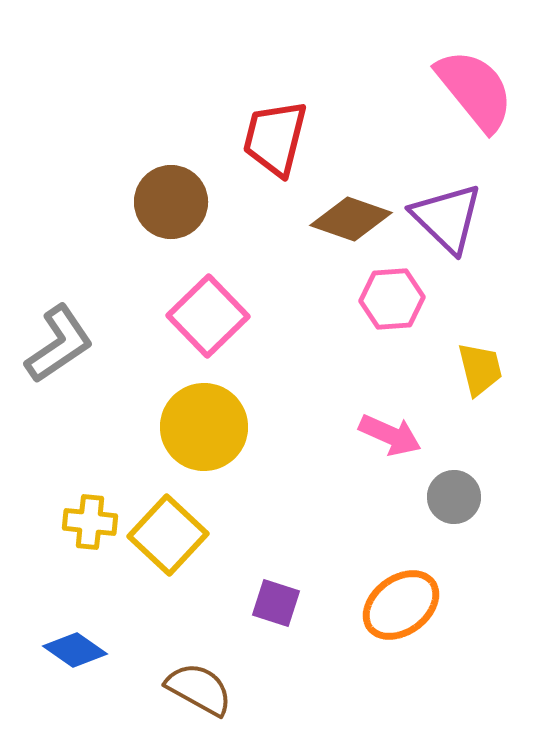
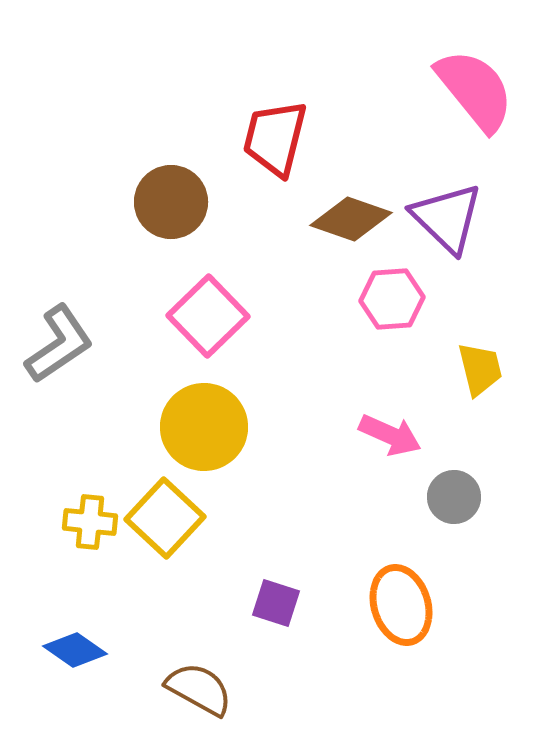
yellow square: moved 3 px left, 17 px up
orange ellipse: rotated 70 degrees counterclockwise
